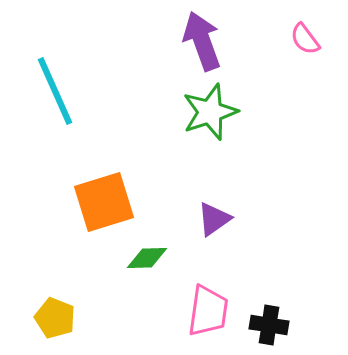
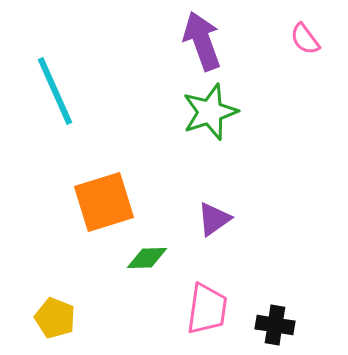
pink trapezoid: moved 1 px left, 2 px up
black cross: moved 6 px right
